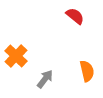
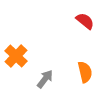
red semicircle: moved 10 px right, 5 px down
orange semicircle: moved 2 px left, 1 px down
